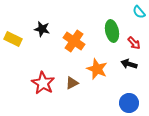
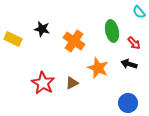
orange star: moved 1 px right, 1 px up
blue circle: moved 1 px left
